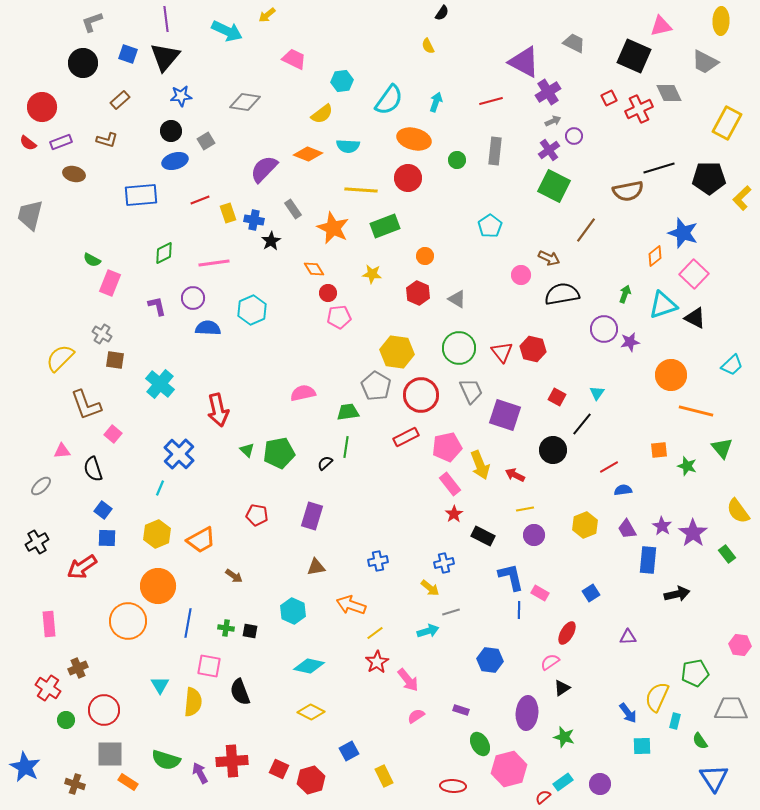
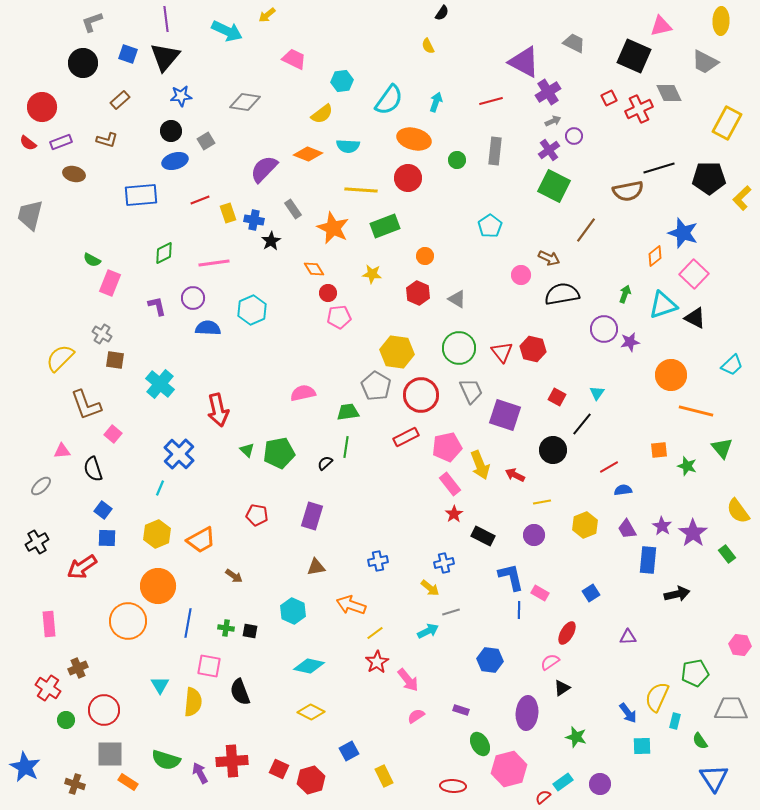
yellow line at (525, 509): moved 17 px right, 7 px up
cyan arrow at (428, 631): rotated 10 degrees counterclockwise
green star at (564, 737): moved 12 px right
